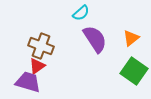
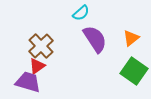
brown cross: rotated 25 degrees clockwise
